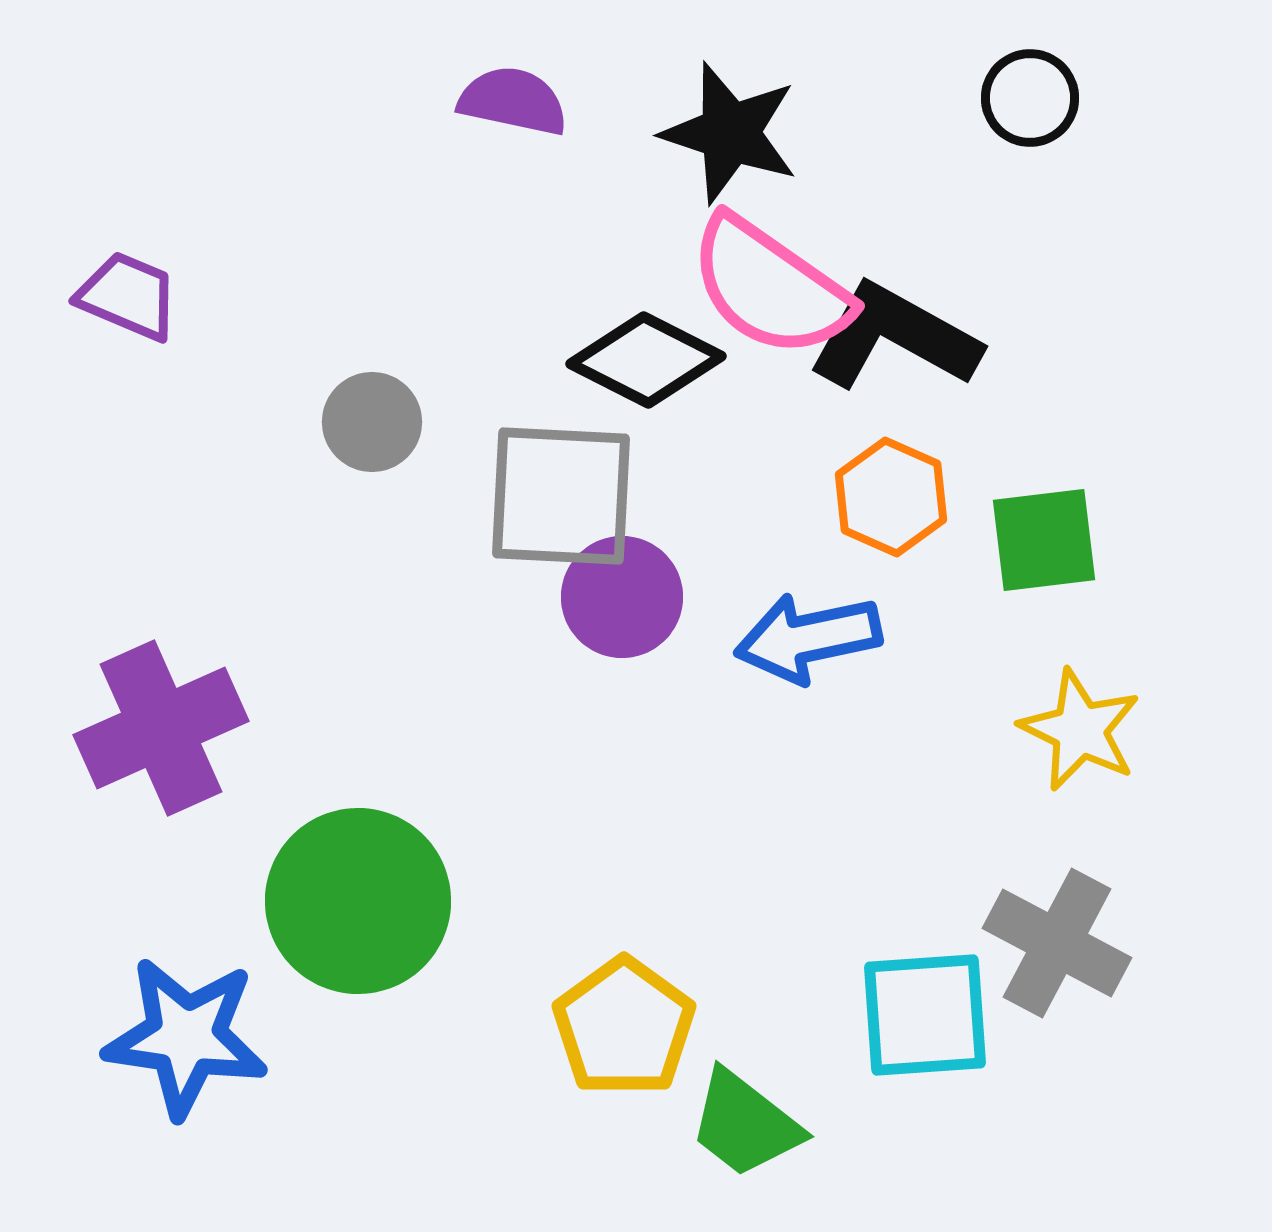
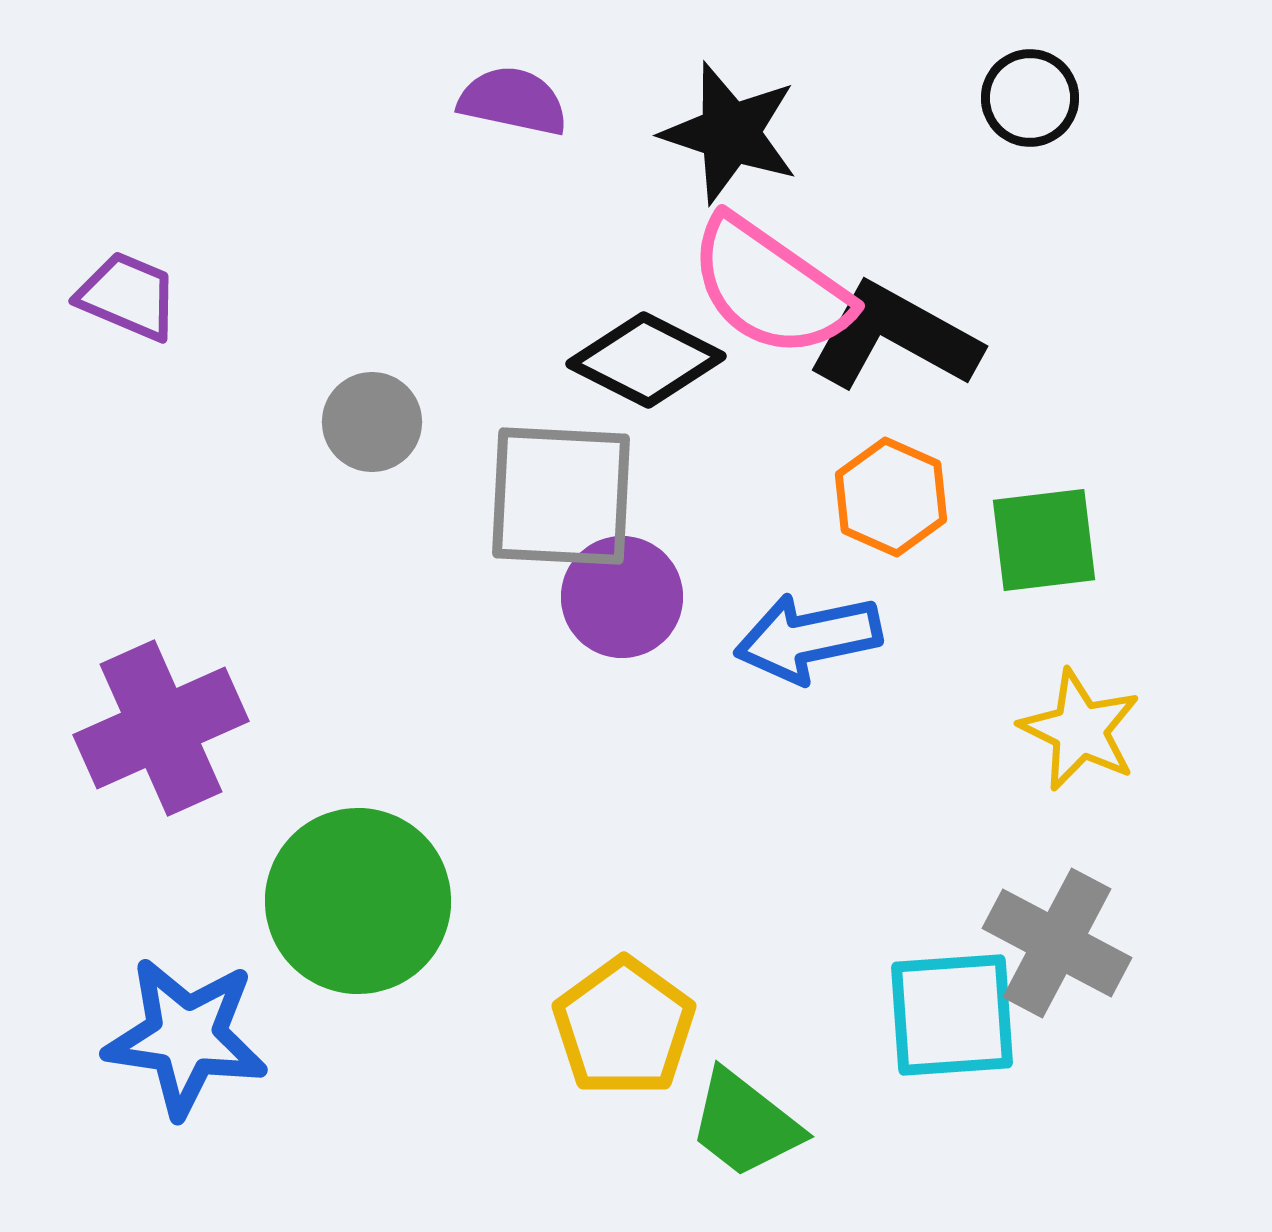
cyan square: moved 27 px right
